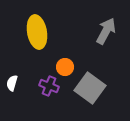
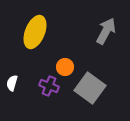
yellow ellipse: moved 2 px left; rotated 32 degrees clockwise
